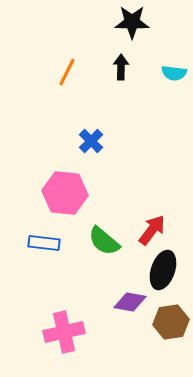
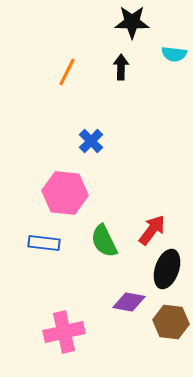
cyan semicircle: moved 19 px up
green semicircle: rotated 24 degrees clockwise
black ellipse: moved 4 px right, 1 px up
purple diamond: moved 1 px left
brown hexagon: rotated 16 degrees clockwise
